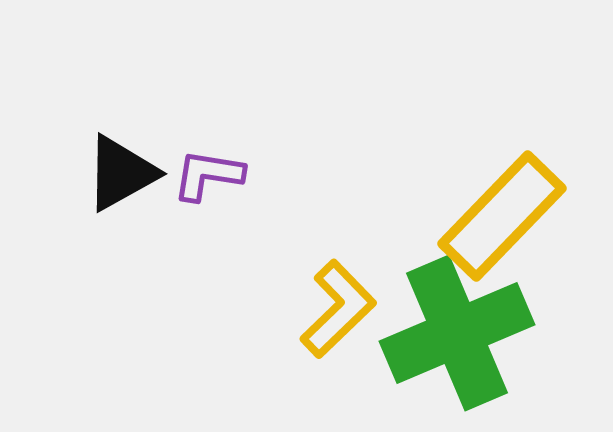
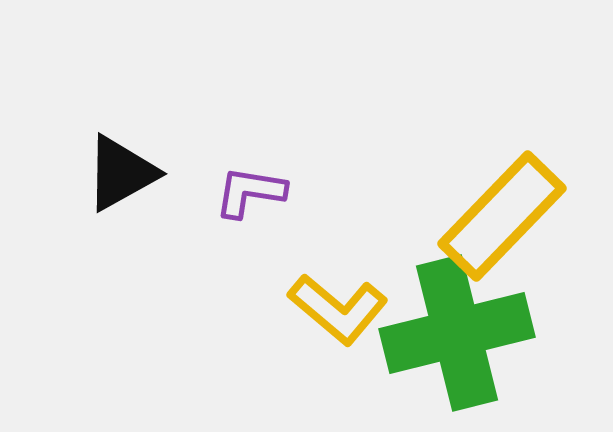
purple L-shape: moved 42 px right, 17 px down
yellow L-shape: rotated 84 degrees clockwise
green cross: rotated 9 degrees clockwise
